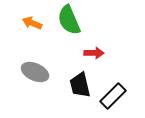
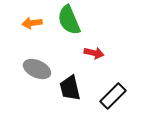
orange arrow: rotated 30 degrees counterclockwise
red arrow: rotated 12 degrees clockwise
gray ellipse: moved 2 px right, 3 px up
black trapezoid: moved 10 px left, 3 px down
